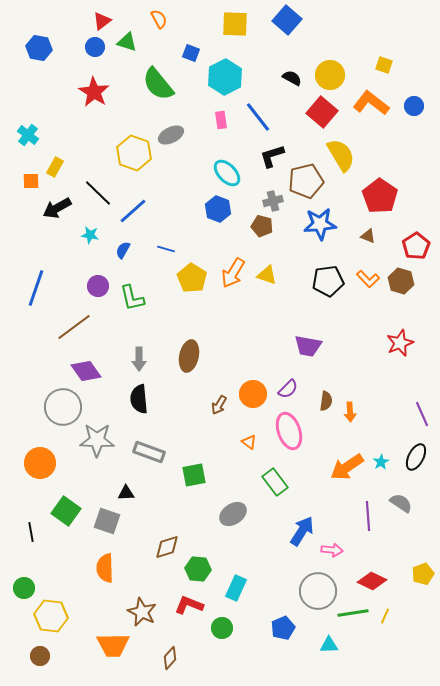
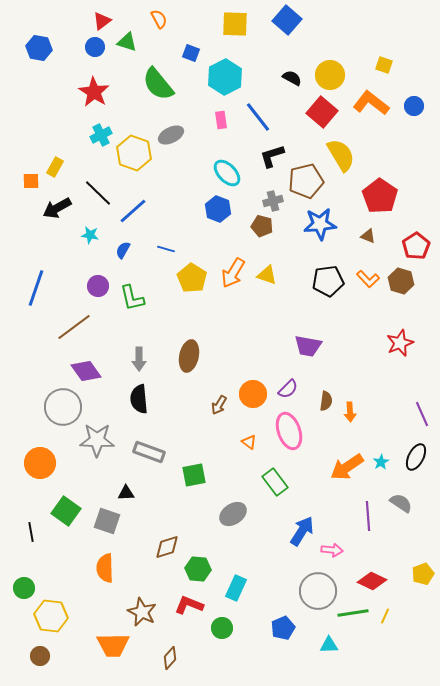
cyan cross at (28, 135): moved 73 px right; rotated 25 degrees clockwise
